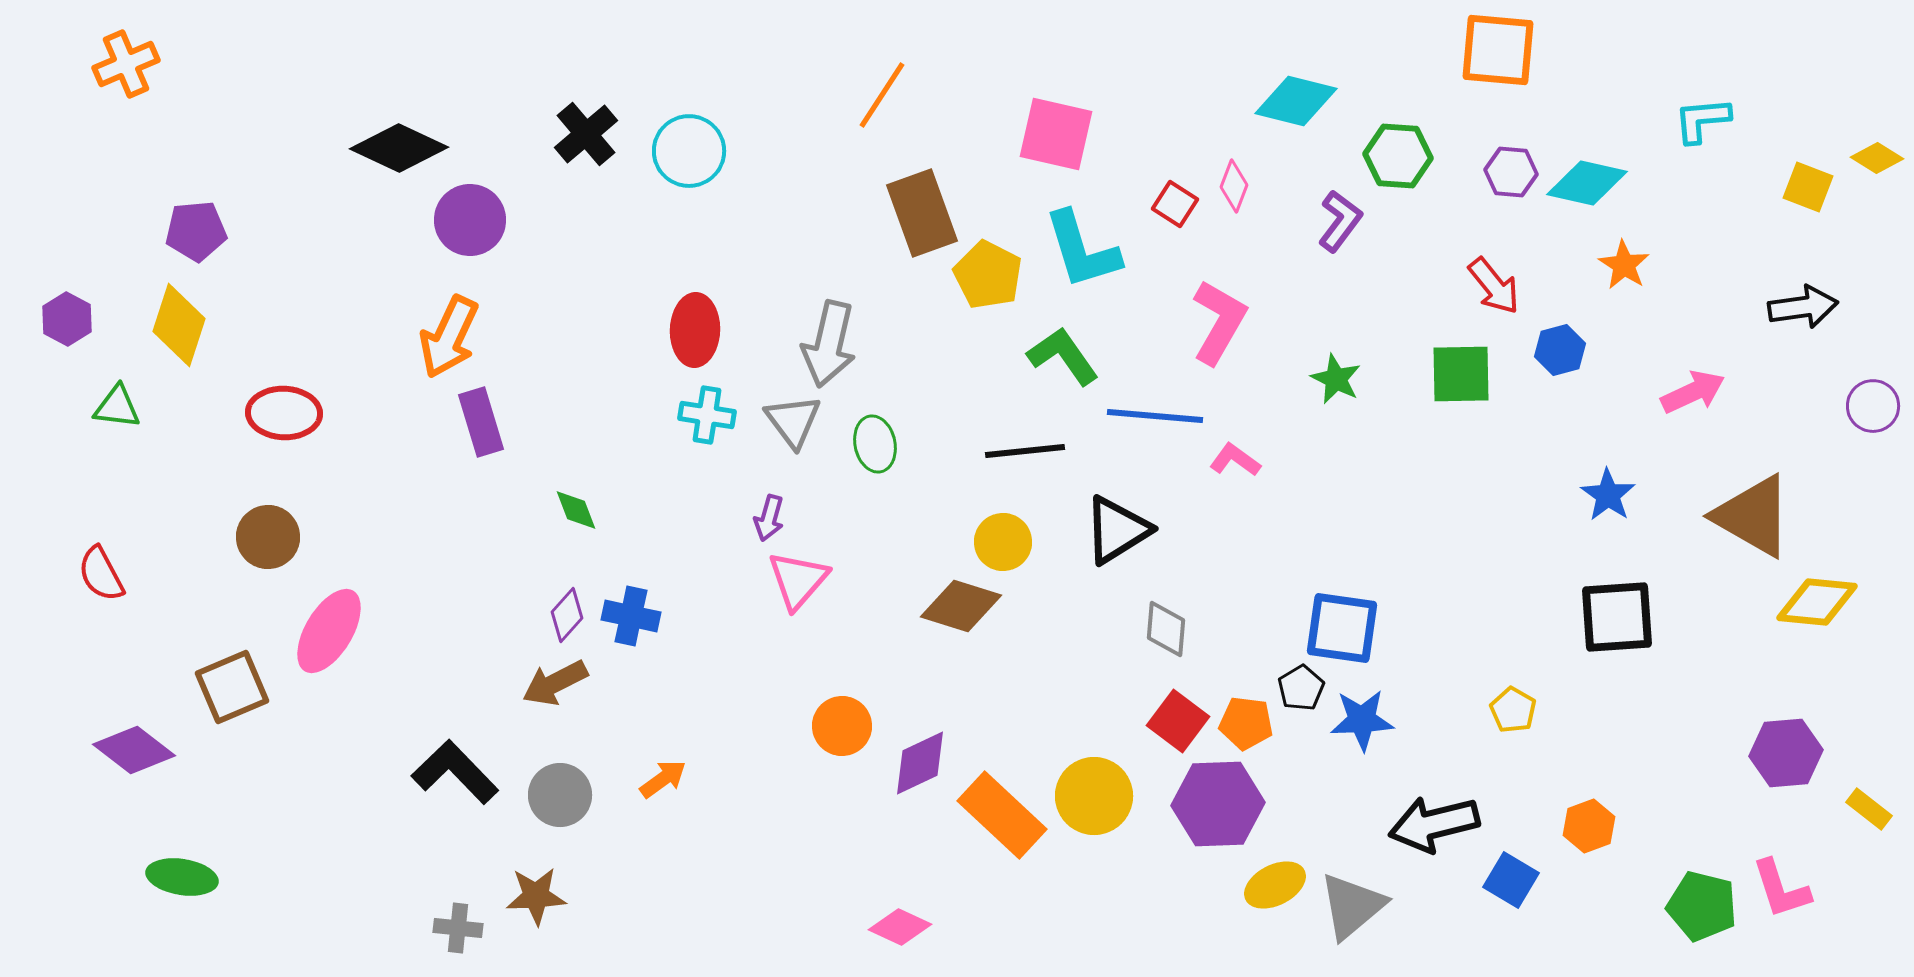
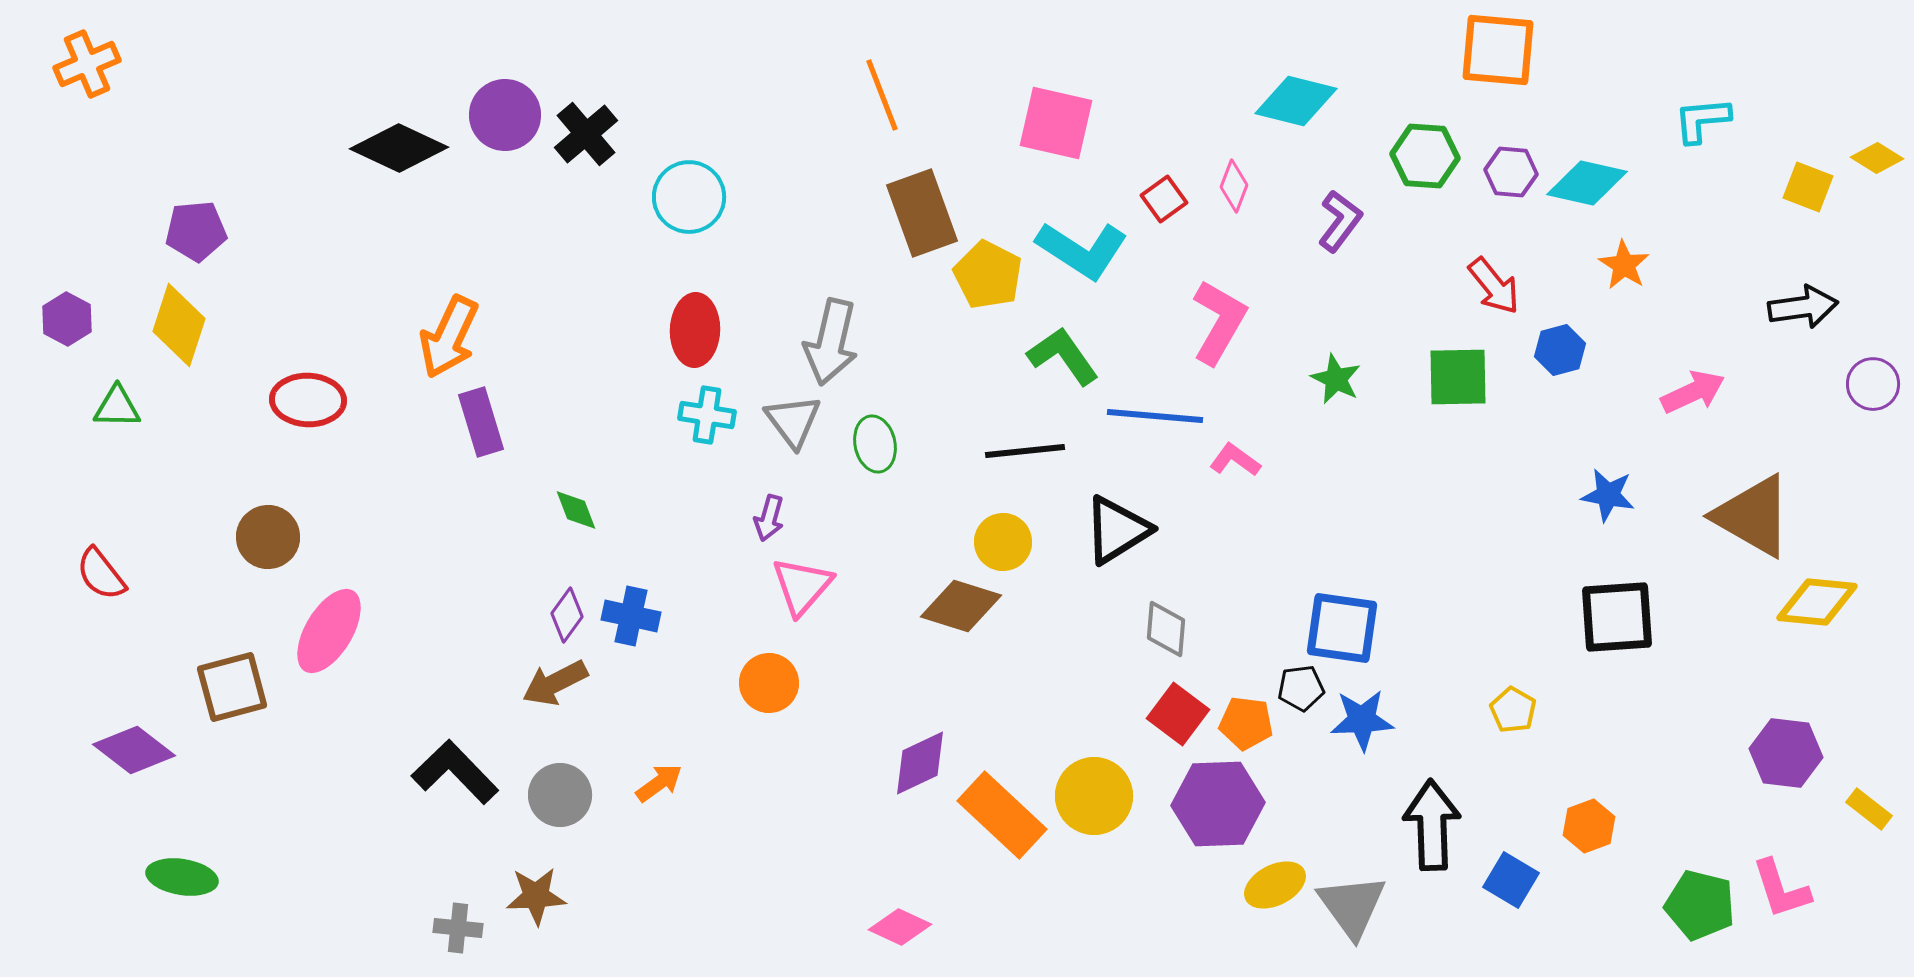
orange cross at (126, 64): moved 39 px left
orange line at (882, 95): rotated 54 degrees counterclockwise
pink square at (1056, 134): moved 11 px up
cyan circle at (689, 151): moved 46 px down
green hexagon at (1398, 156): moved 27 px right
red square at (1175, 204): moved 11 px left, 5 px up; rotated 21 degrees clockwise
purple circle at (470, 220): moved 35 px right, 105 px up
cyan L-shape at (1082, 250): rotated 40 degrees counterclockwise
gray arrow at (829, 344): moved 2 px right, 2 px up
green square at (1461, 374): moved 3 px left, 3 px down
purple circle at (1873, 406): moved 22 px up
green triangle at (117, 407): rotated 6 degrees counterclockwise
red ellipse at (284, 413): moved 24 px right, 13 px up
blue star at (1608, 495): rotated 24 degrees counterclockwise
red semicircle at (101, 574): rotated 10 degrees counterclockwise
pink triangle at (798, 580): moved 4 px right, 6 px down
purple diamond at (567, 615): rotated 6 degrees counterclockwise
brown square at (232, 687): rotated 8 degrees clockwise
black pentagon at (1301, 688): rotated 24 degrees clockwise
red square at (1178, 721): moved 7 px up
orange circle at (842, 726): moved 73 px left, 43 px up
purple hexagon at (1786, 753): rotated 12 degrees clockwise
orange arrow at (663, 779): moved 4 px left, 4 px down
black arrow at (1434, 824): moved 2 px left, 1 px down; rotated 102 degrees clockwise
gray triangle at (1352, 906): rotated 26 degrees counterclockwise
green pentagon at (1702, 906): moved 2 px left, 1 px up
